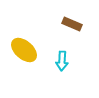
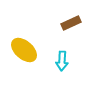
brown rectangle: moved 1 px left, 1 px up; rotated 48 degrees counterclockwise
